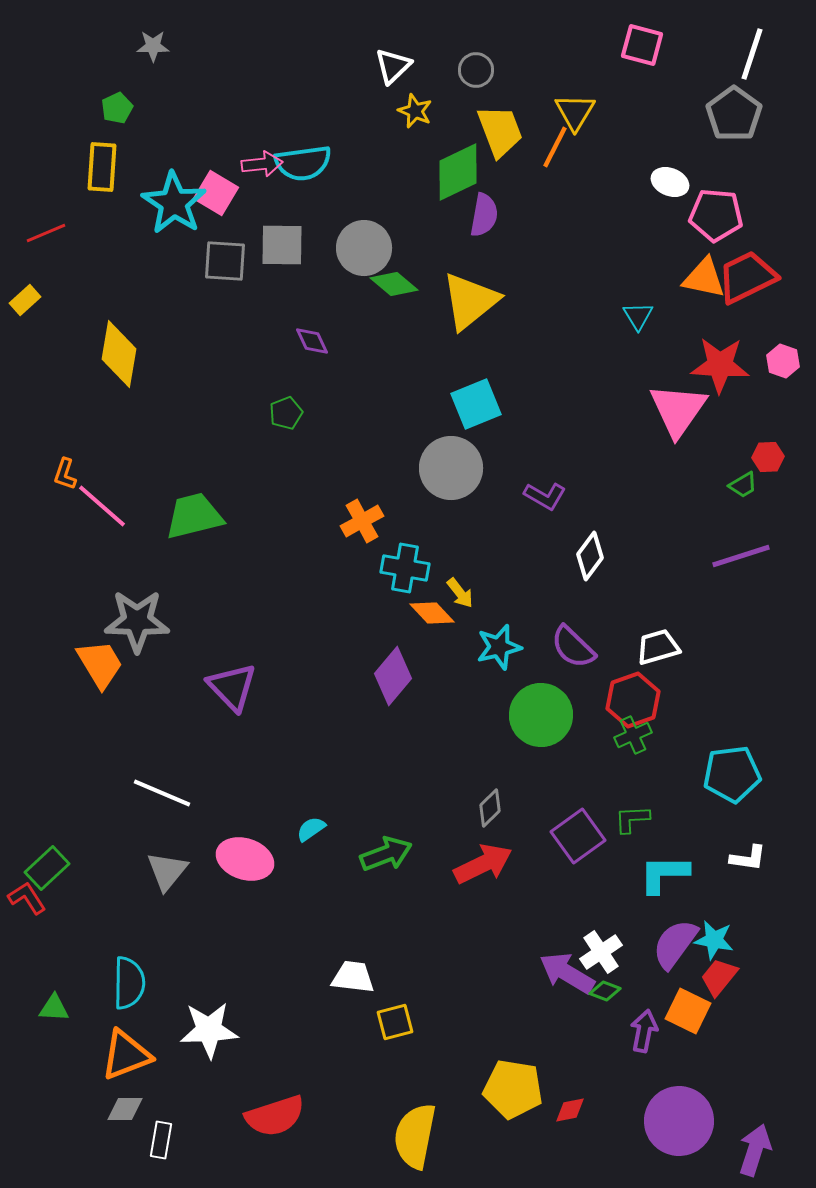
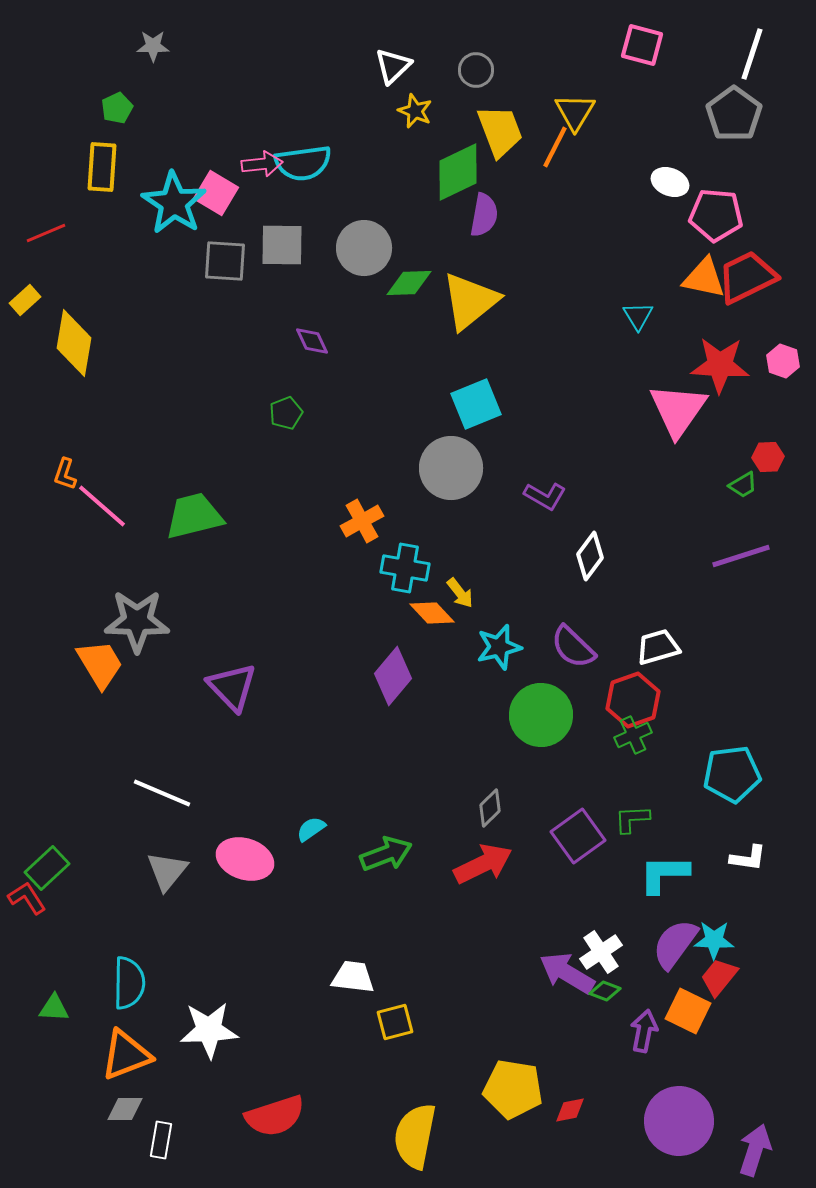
green diamond at (394, 284): moved 15 px right, 1 px up; rotated 42 degrees counterclockwise
yellow diamond at (119, 354): moved 45 px left, 11 px up
cyan star at (714, 940): rotated 9 degrees counterclockwise
